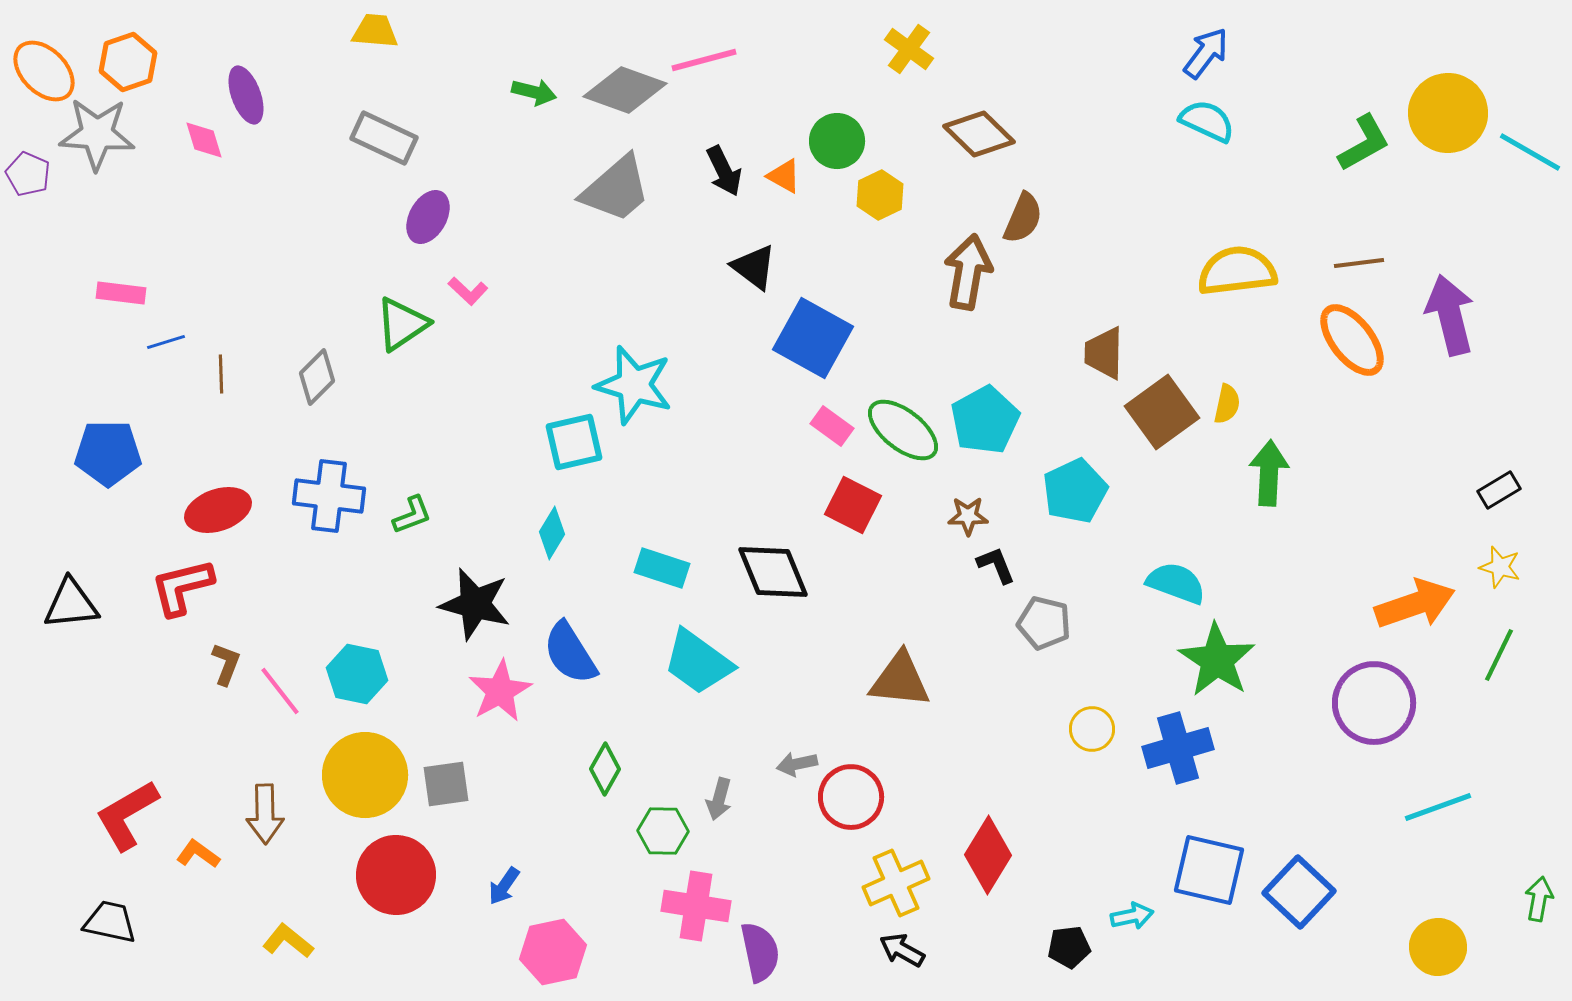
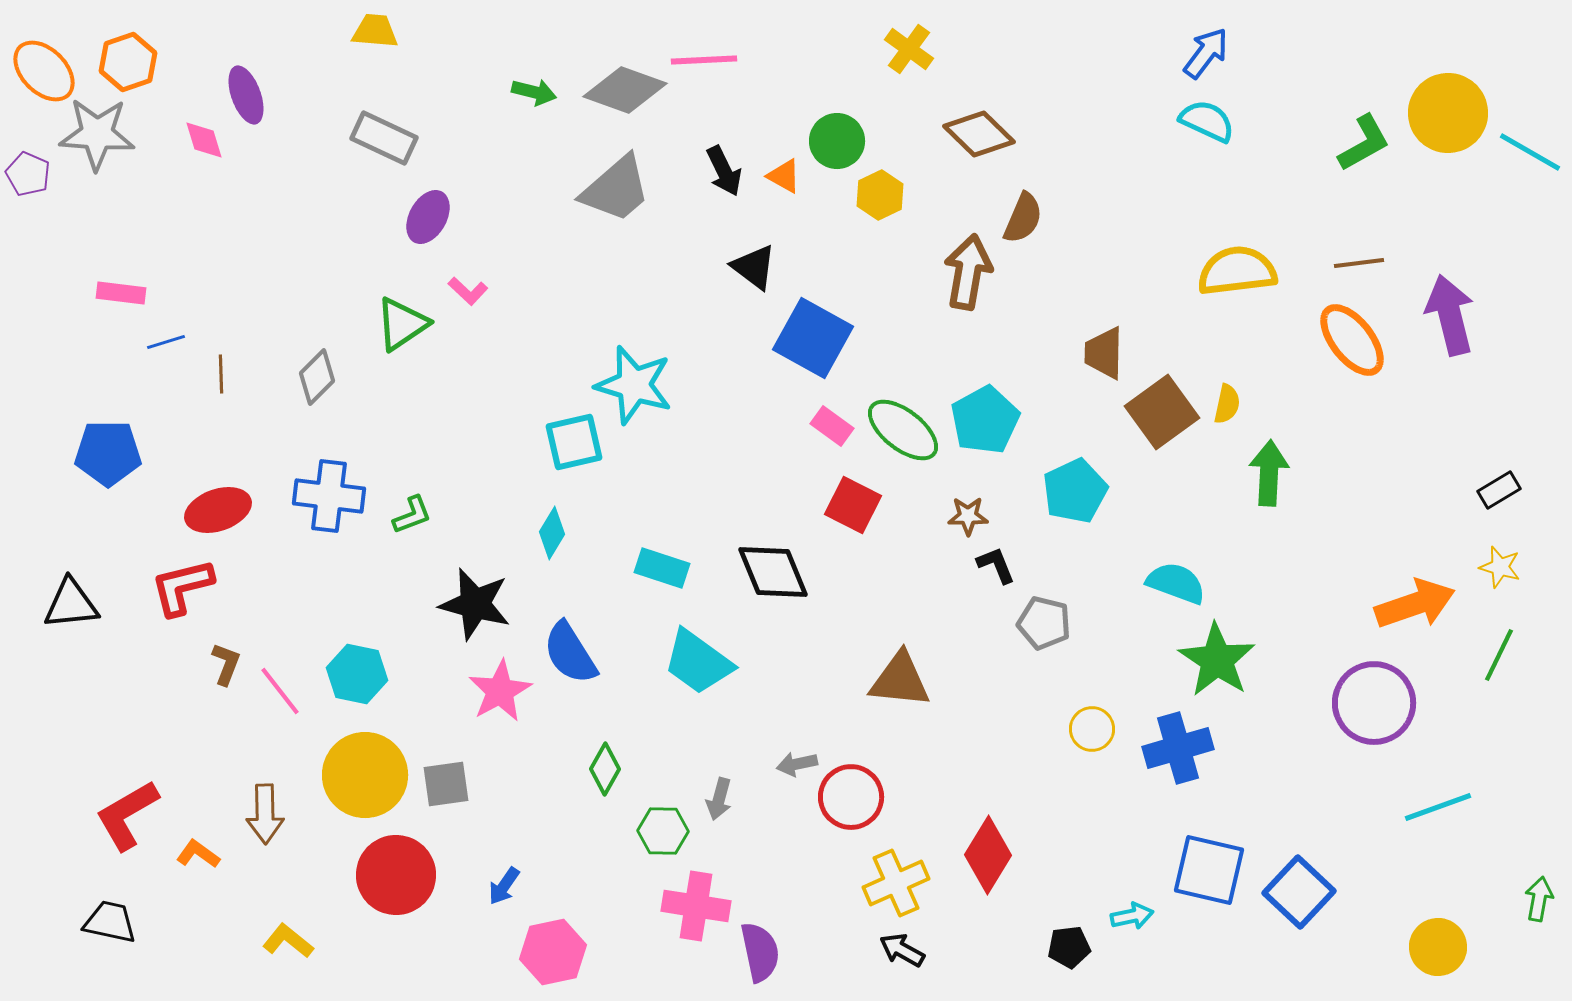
pink line at (704, 60): rotated 12 degrees clockwise
